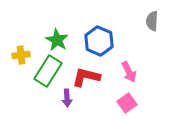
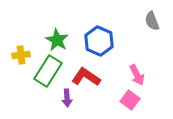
gray semicircle: rotated 24 degrees counterclockwise
pink arrow: moved 8 px right, 3 px down
red L-shape: rotated 20 degrees clockwise
pink square: moved 3 px right, 3 px up; rotated 18 degrees counterclockwise
